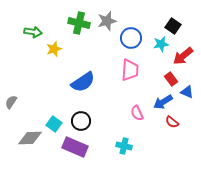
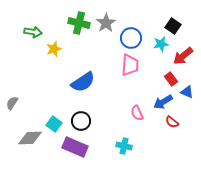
gray star: moved 1 px left, 2 px down; rotated 18 degrees counterclockwise
pink trapezoid: moved 5 px up
gray semicircle: moved 1 px right, 1 px down
